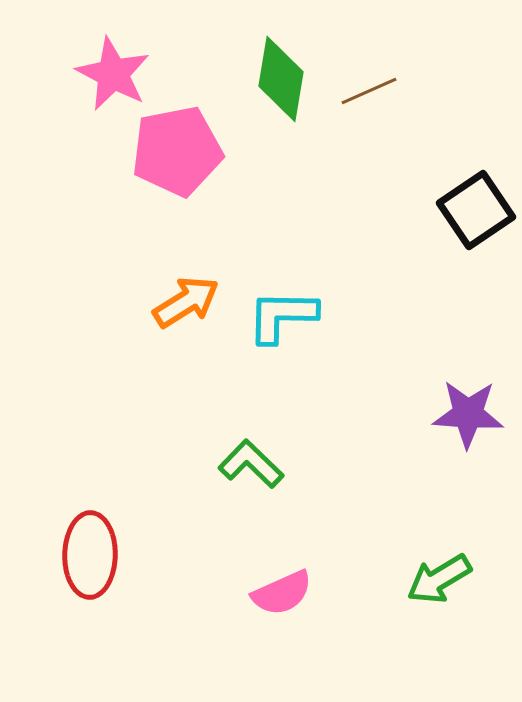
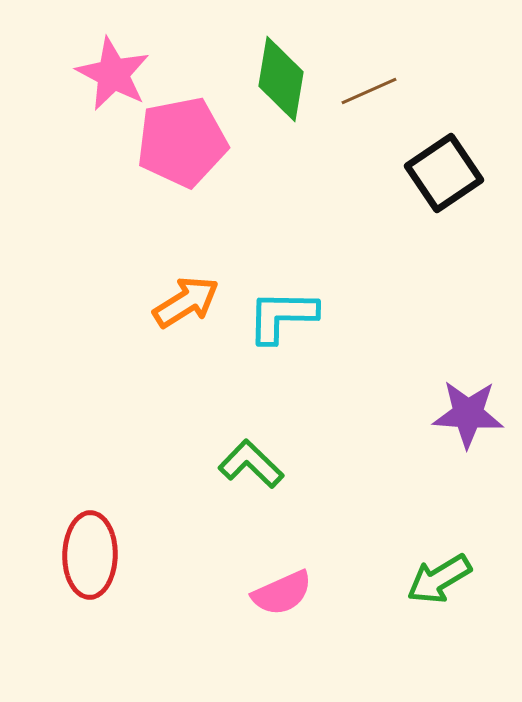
pink pentagon: moved 5 px right, 9 px up
black square: moved 32 px left, 37 px up
